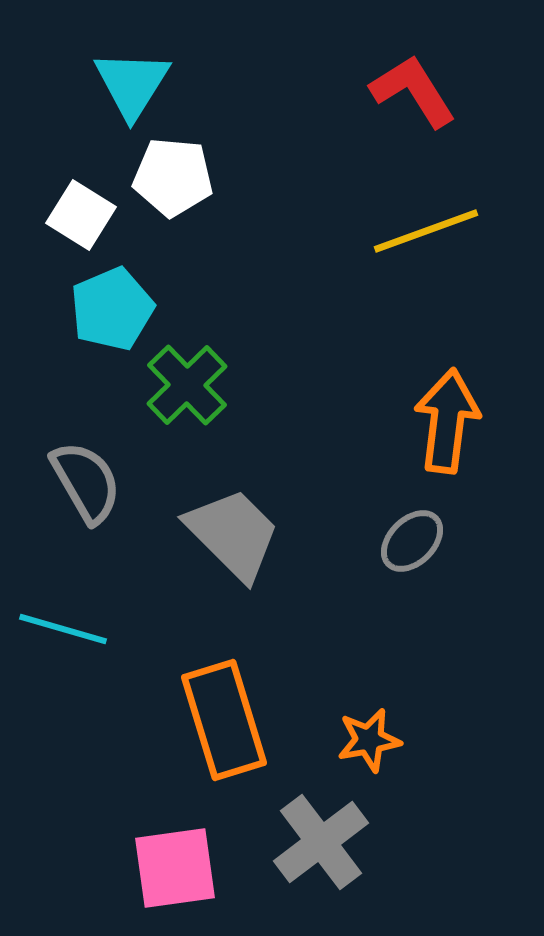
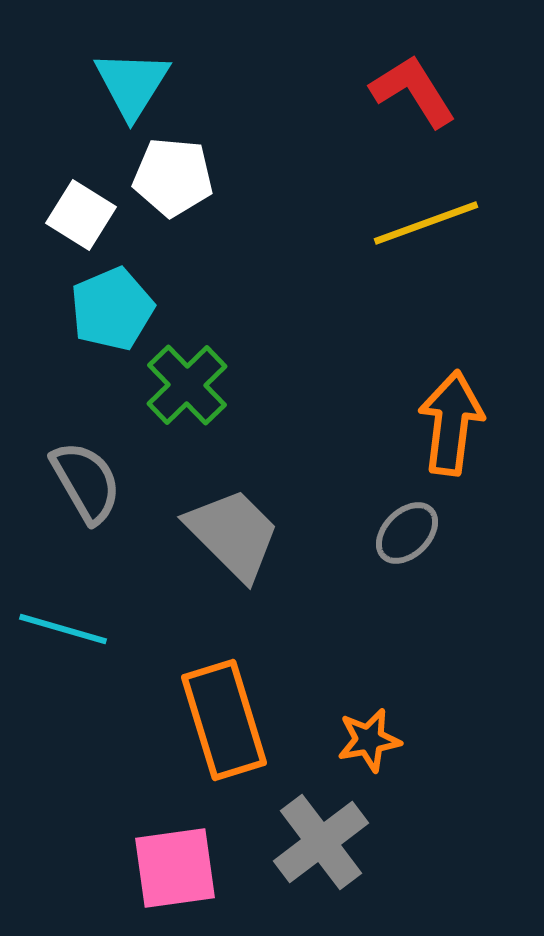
yellow line: moved 8 px up
orange arrow: moved 4 px right, 2 px down
gray ellipse: moved 5 px left, 8 px up
